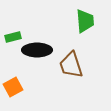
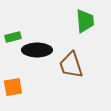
orange square: rotated 18 degrees clockwise
